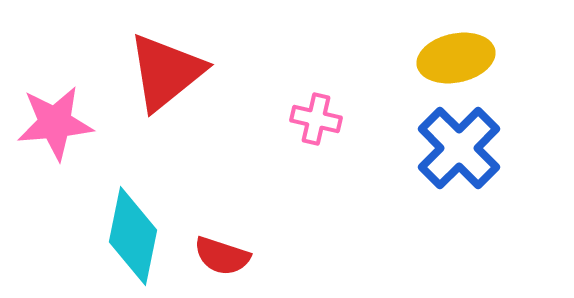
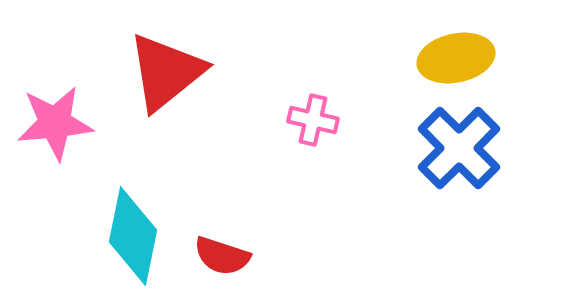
pink cross: moved 3 px left, 1 px down
